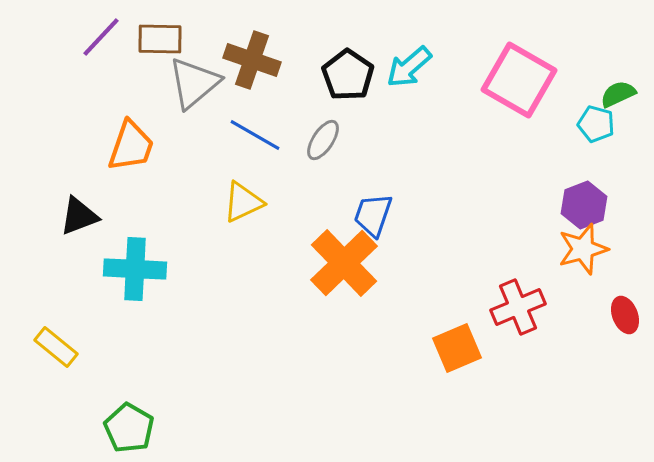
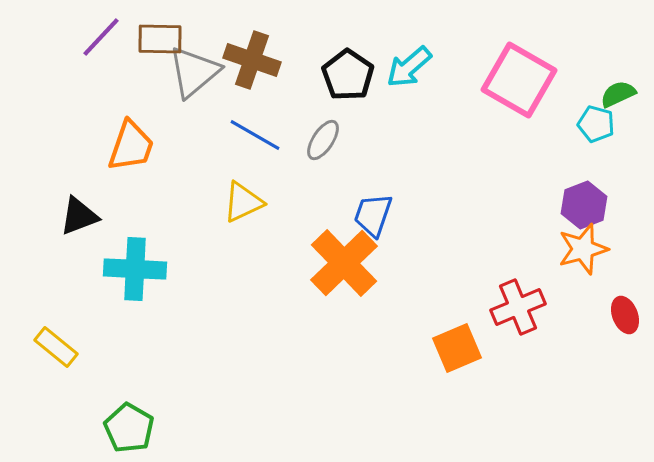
gray triangle: moved 11 px up
